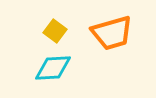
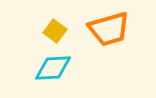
orange trapezoid: moved 3 px left, 4 px up
